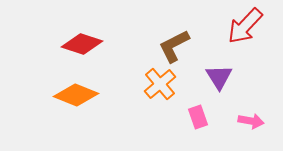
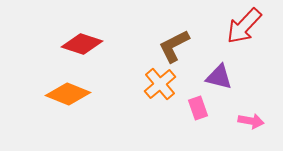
red arrow: moved 1 px left
purple triangle: rotated 44 degrees counterclockwise
orange diamond: moved 8 px left, 1 px up
pink rectangle: moved 9 px up
